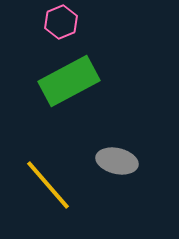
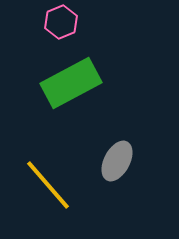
green rectangle: moved 2 px right, 2 px down
gray ellipse: rotated 75 degrees counterclockwise
